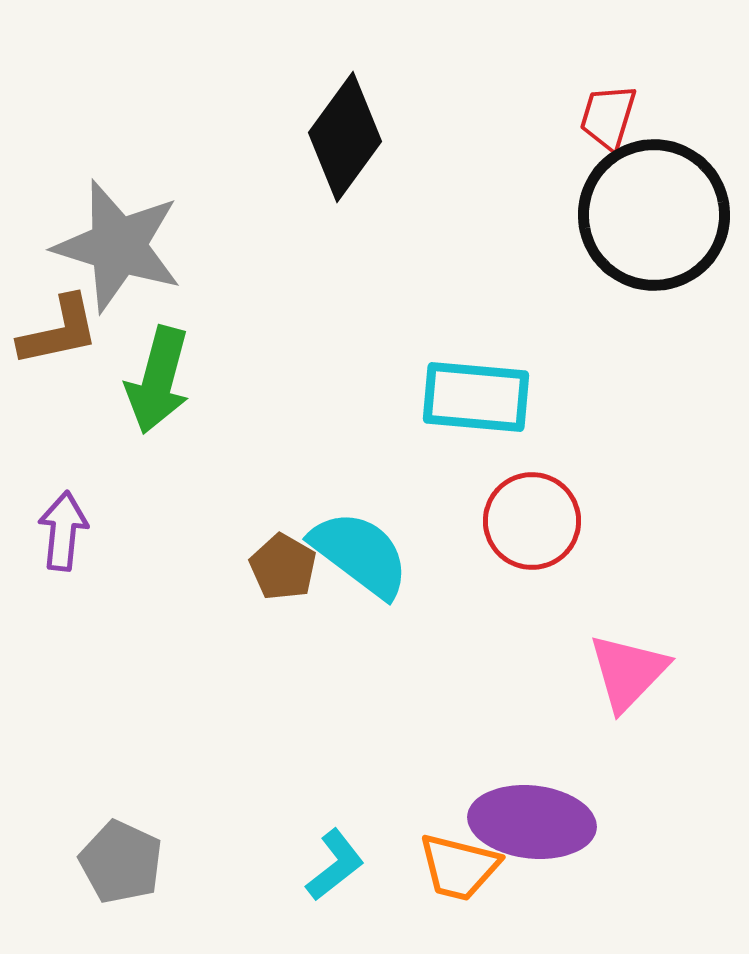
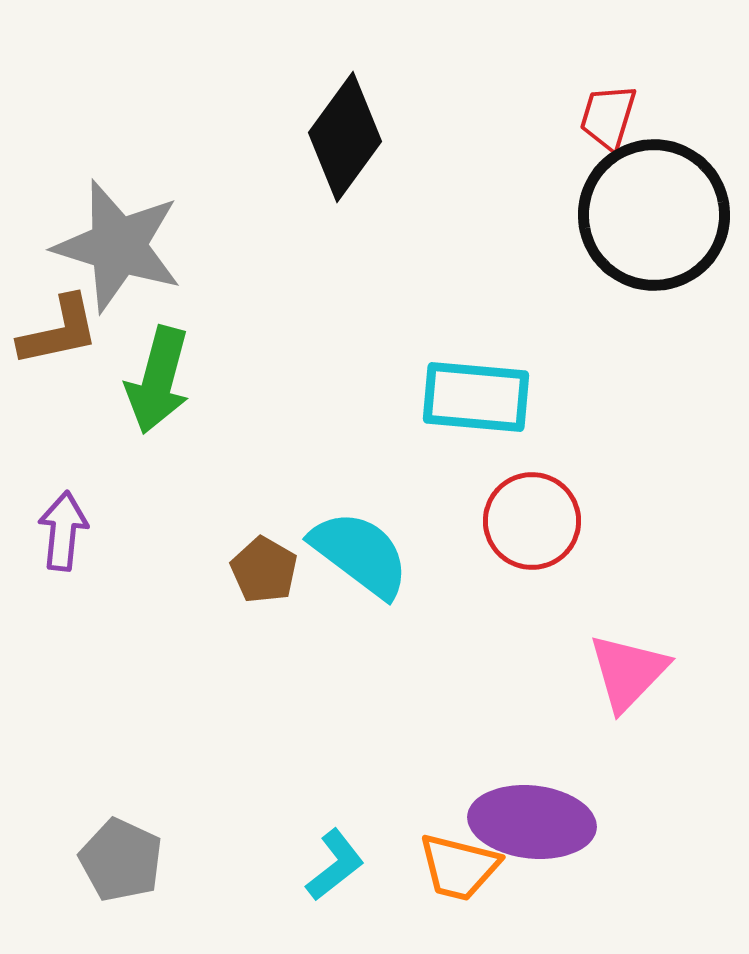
brown pentagon: moved 19 px left, 3 px down
gray pentagon: moved 2 px up
